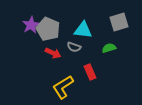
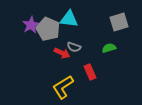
cyan triangle: moved 14 px left, 11 px up
red arrow: moved 9 px right
